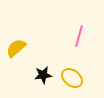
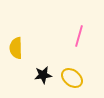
yellow semicircle: rotated 50 degrees counterclockwise
